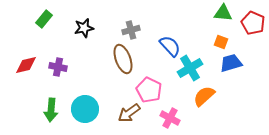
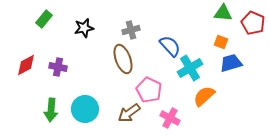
red diamond: rotated 15 degrees counterclockwise
